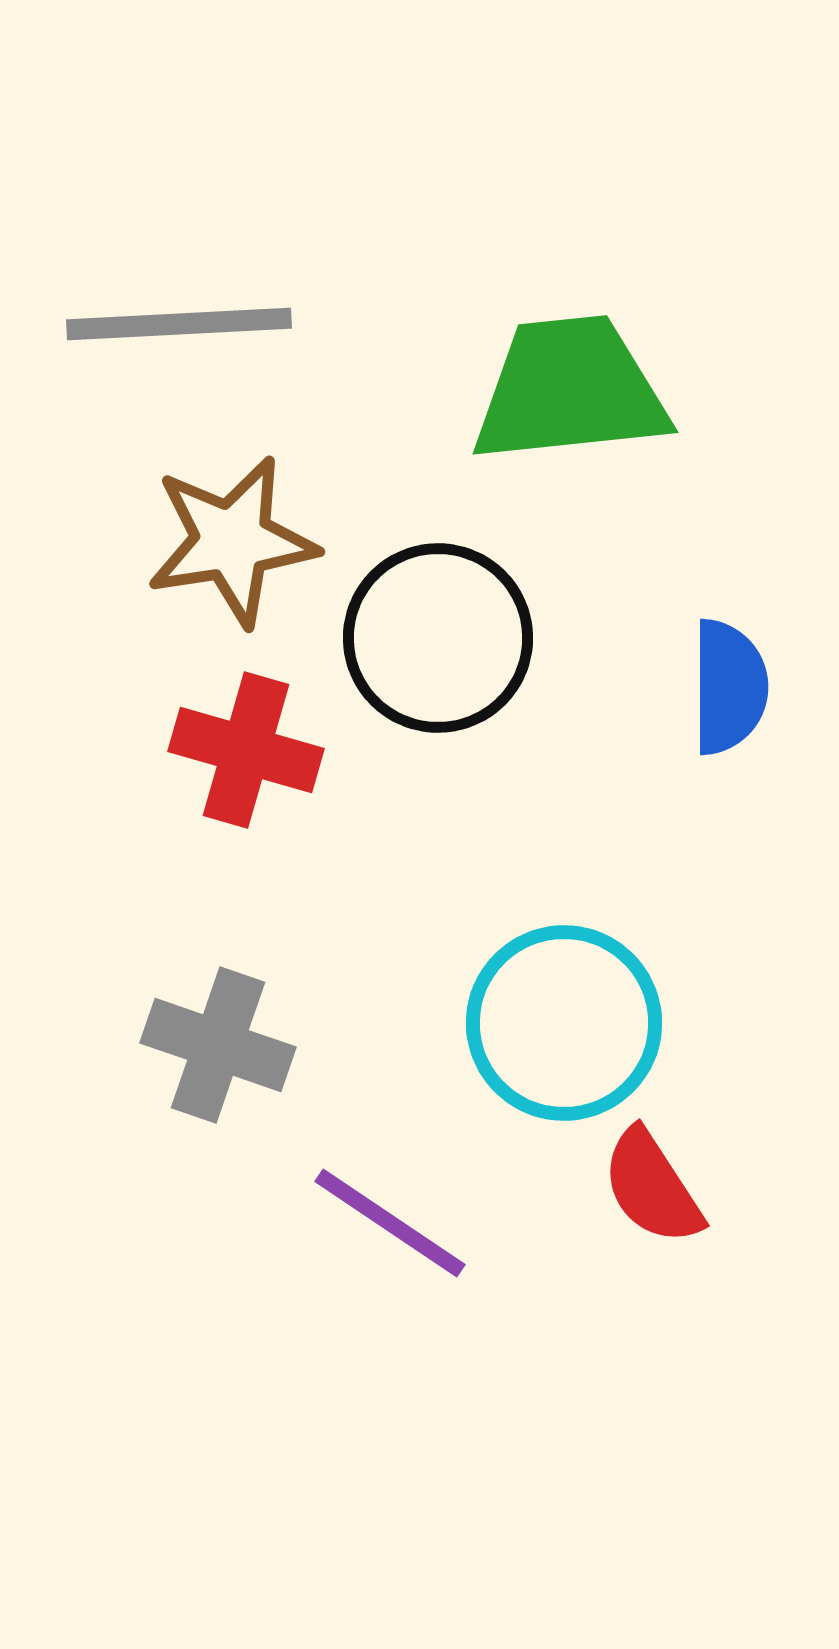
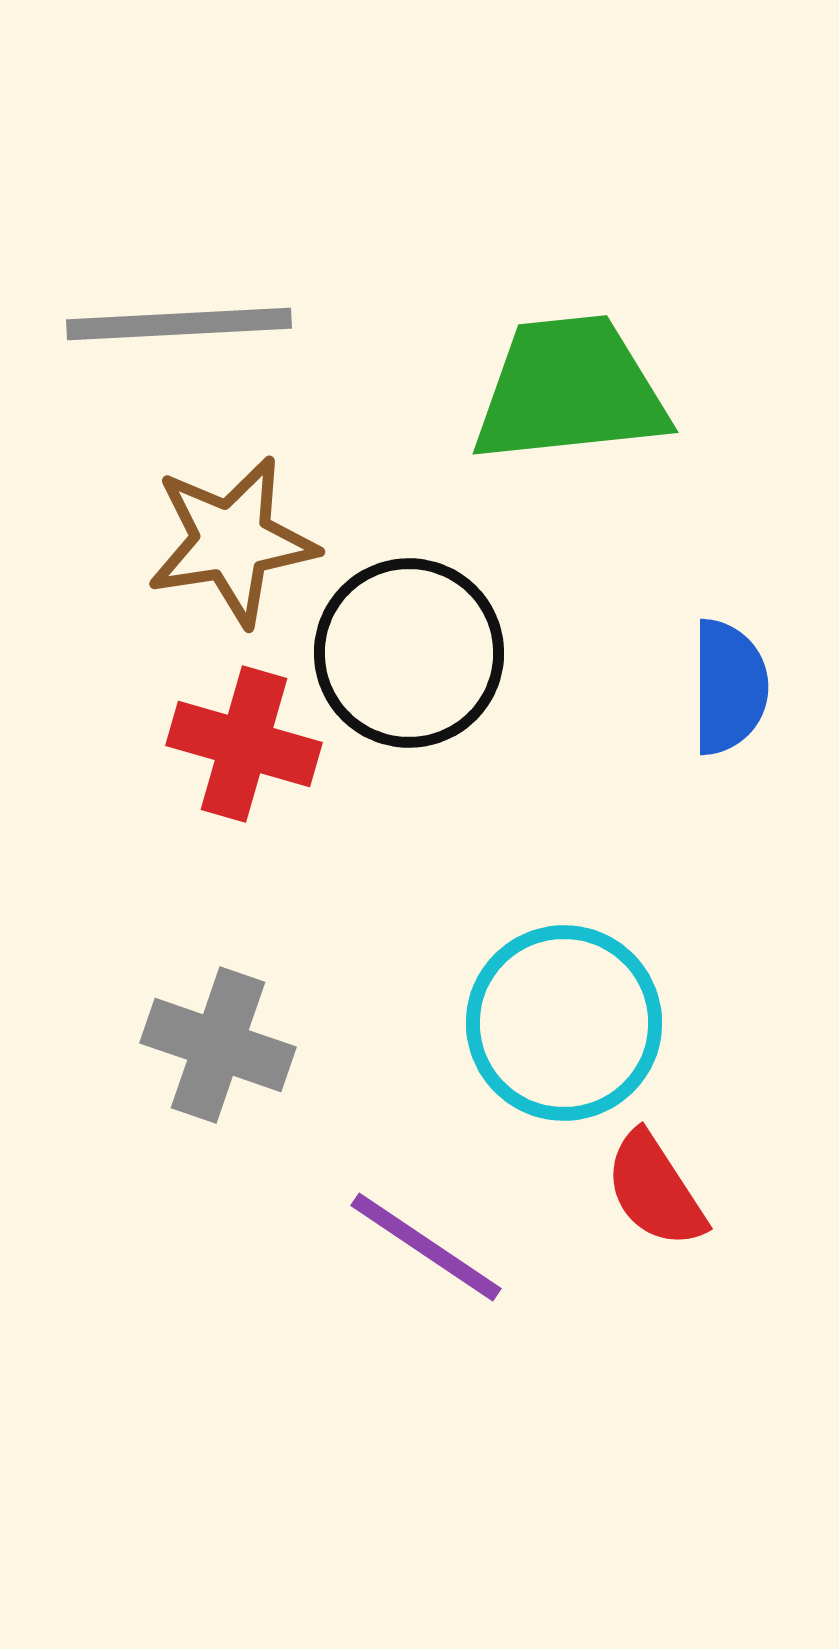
black circle: moved 29 px left, 15 px down
red cross: moved 2 px left, 6 px up
red semicircle: moved 3 px right, 3 px down
purple line: moved 36 px right, 24 px down
